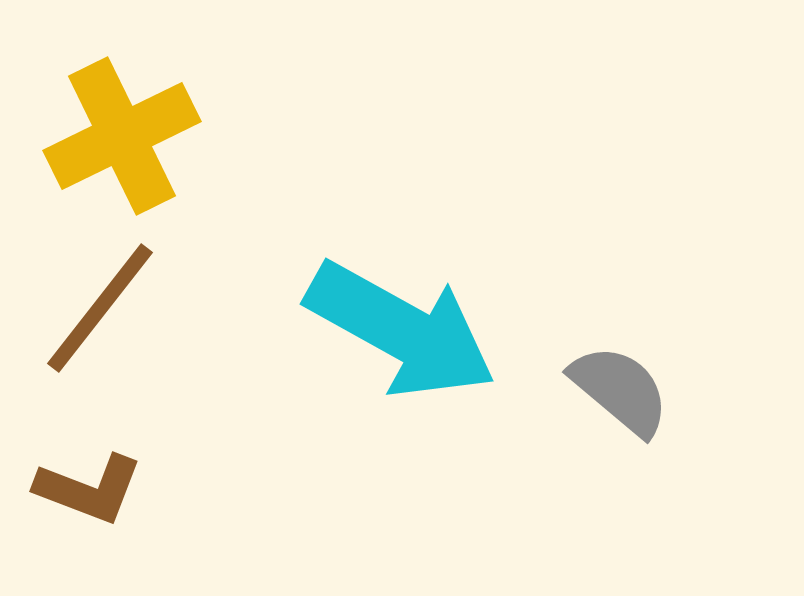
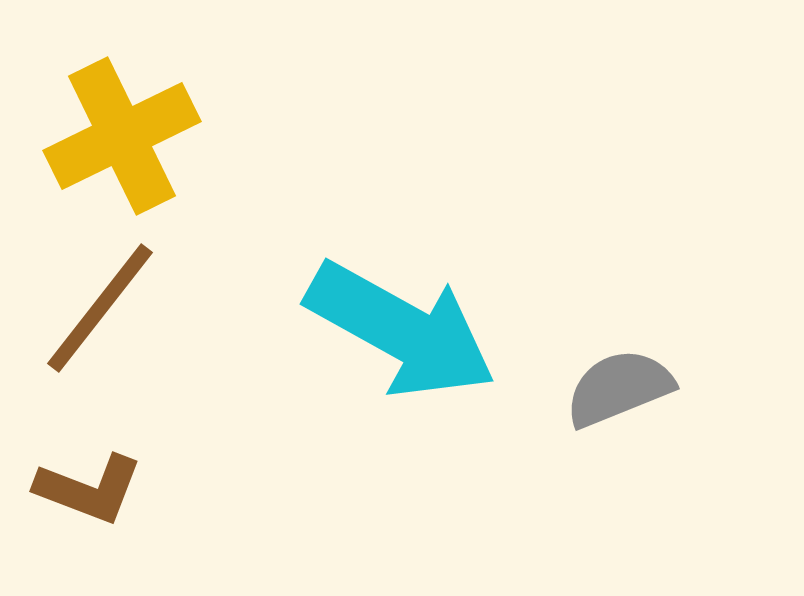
gray semicircle: moved 1 px left, 2 px up; rotated 62 degrees counterclockwise
